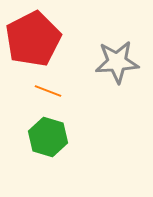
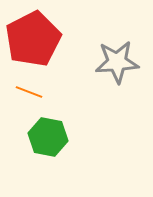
orange line: moved 19 px left, 1 px down
green hexagon: rotated 6 degrees counterclockwise
